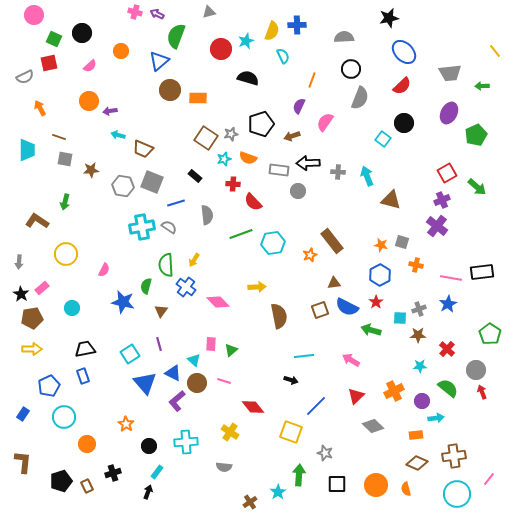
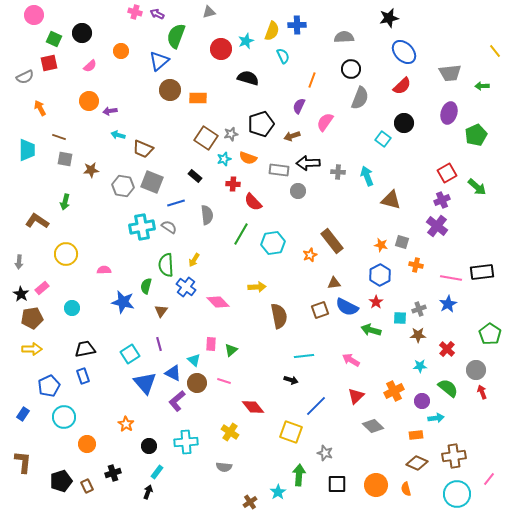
purple ellipse at (449, 113): rotated 10 degrees counterclockwise
green line at (241, 234): rotated 40 degrees counterclockwise
pink semicircle at (104, 270): rotated 120 degrees counterclockwise
